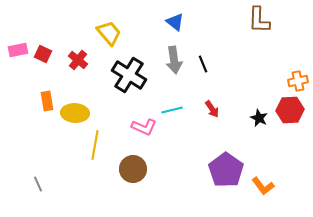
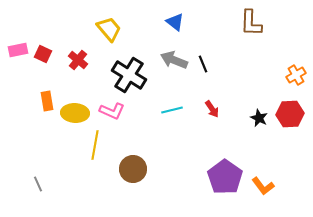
brown L-shape: moved 8 px left, 3 px down
yellow trapezoid: moved 4 px up
gray arrow: rotated 120 degrees clockwise
orange cross: moved 2 px left, 6 px up; rotated 18 degrees counterclockwise
red hexagon: moved 4 px down
pink L-shape: moved 32 px left, 16 px up
purple pentagon: moved 1 px left, 7 px down
